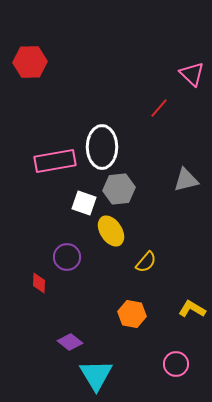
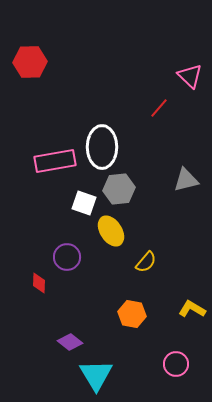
pink triangle: moved 2 px left, 2 px down
